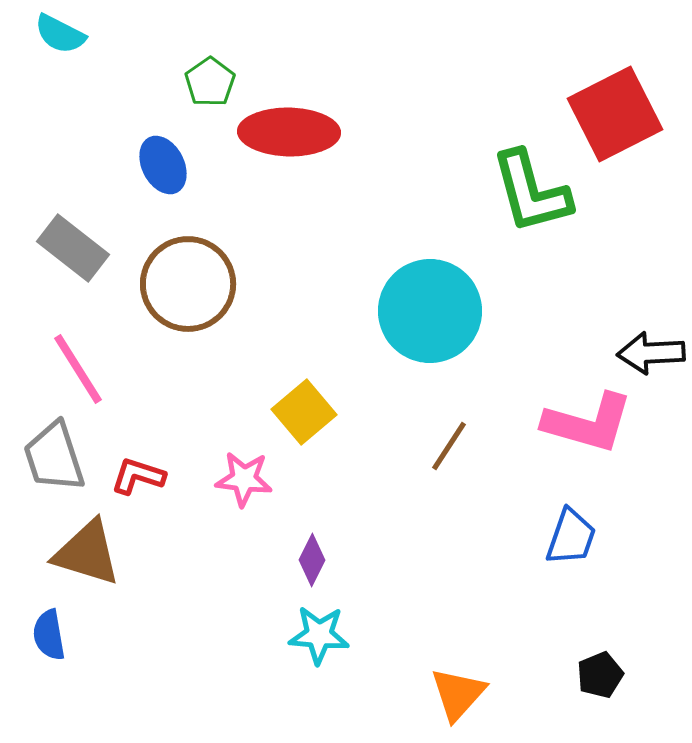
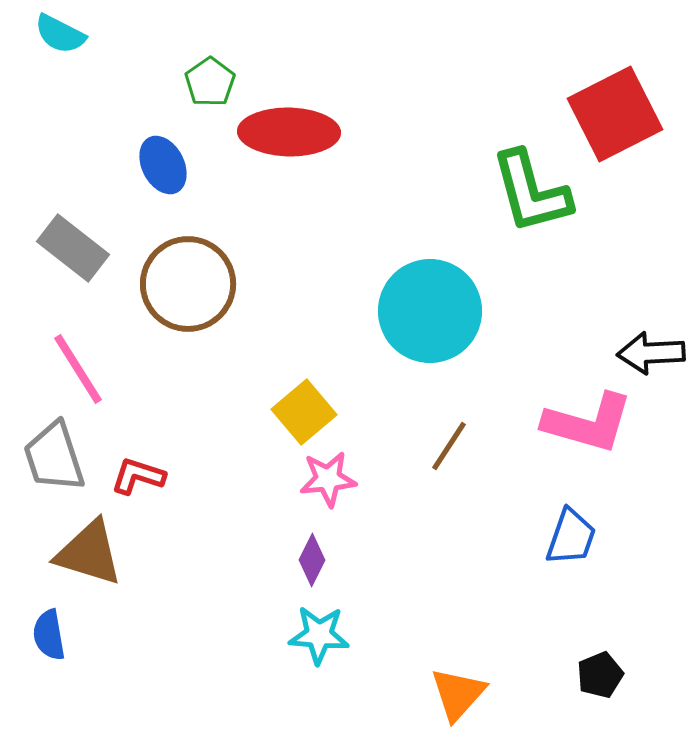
pink star: moved 84 px right; rotated 12 degrees counterclockwise
brown triangle: moved 2 px right
